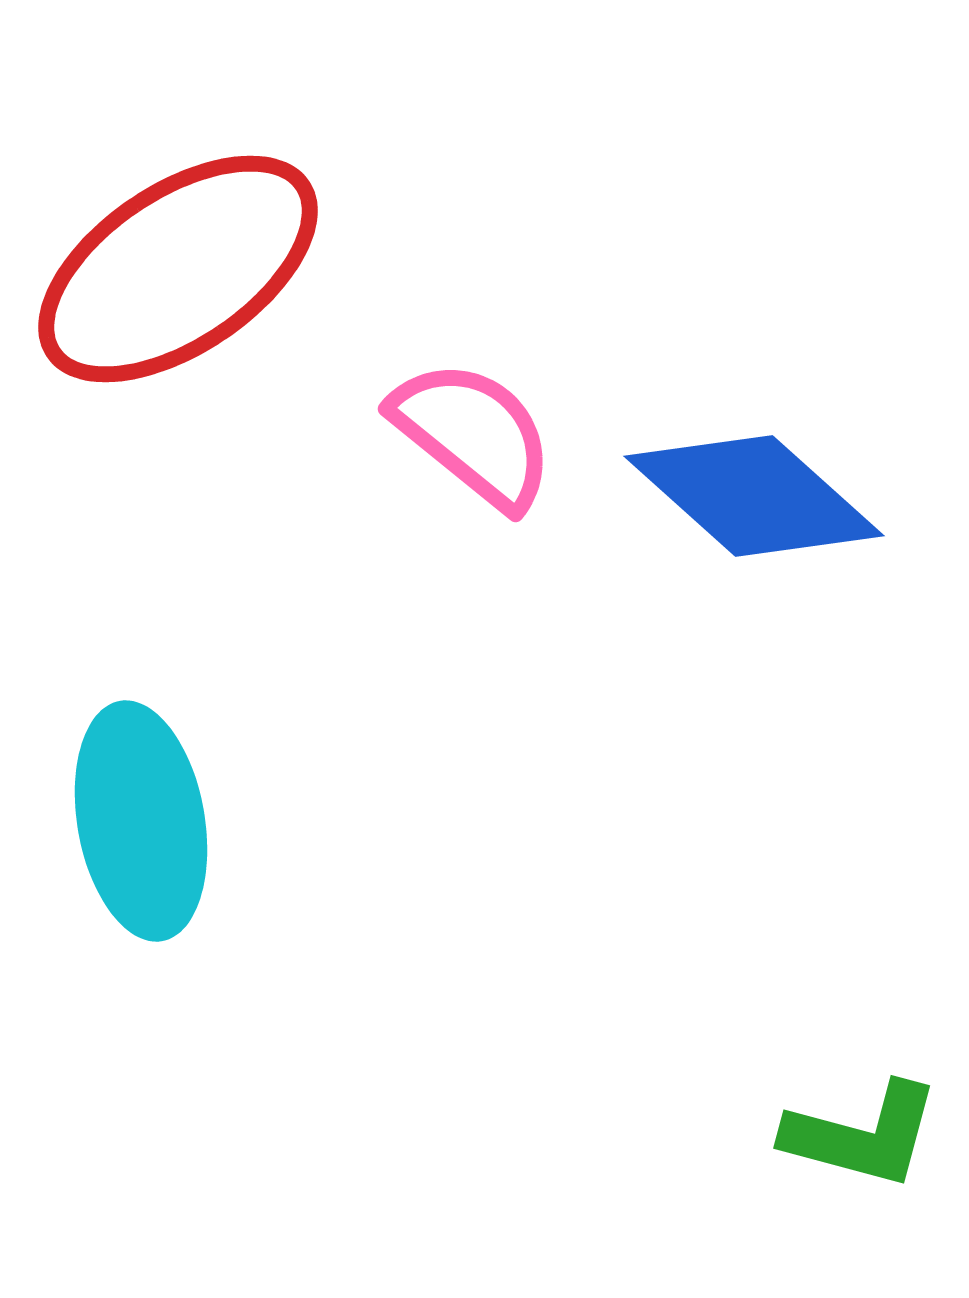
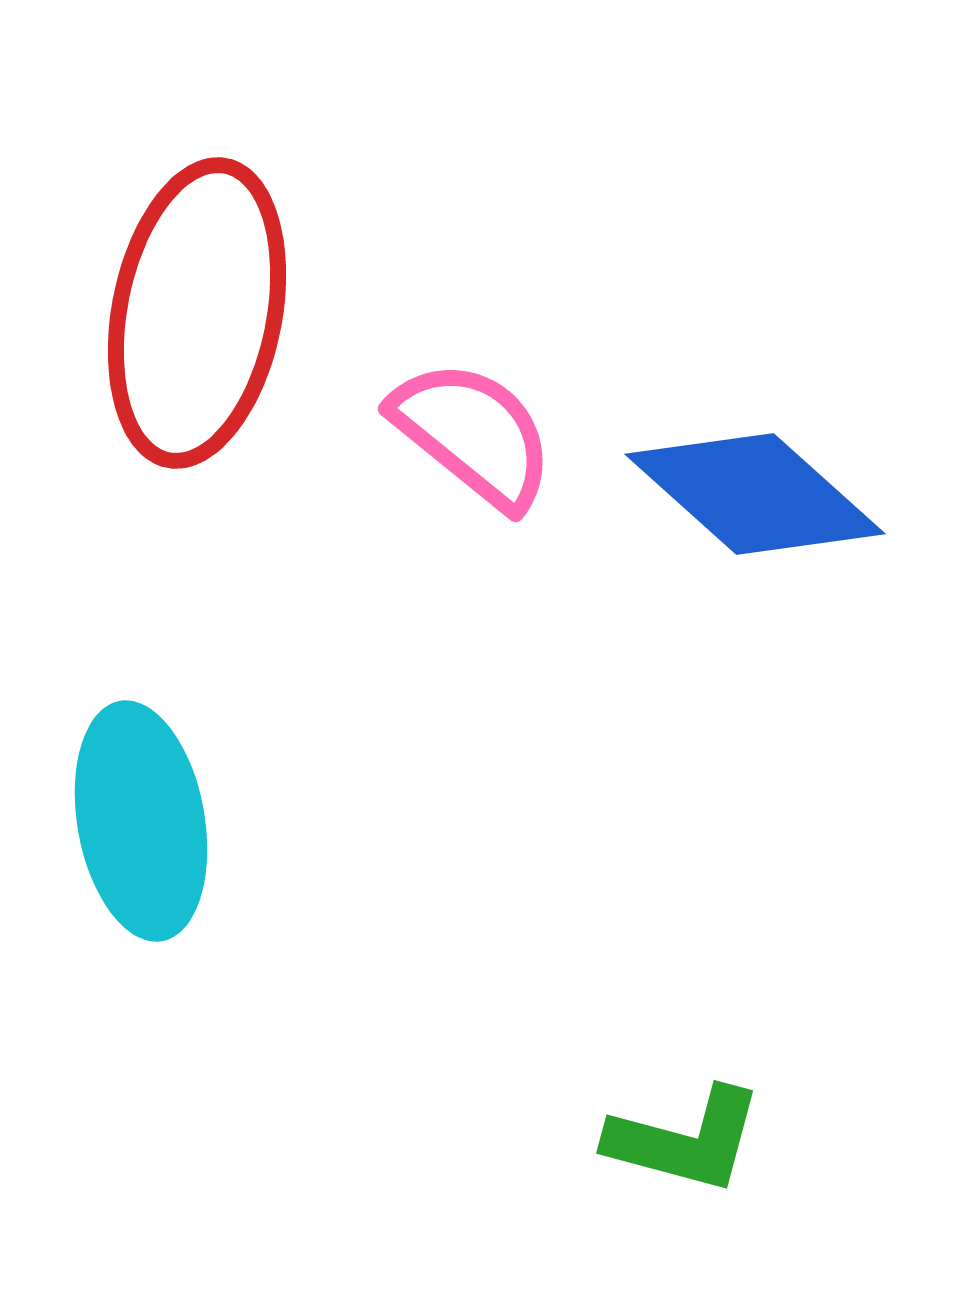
red ellipse: moved 19 px right, 44 px down; rotated 45 degrees counterclockwise
blue diamond: moved 1 px right, 2 px up
green L-shape: moved 177 px left, 5 px down
